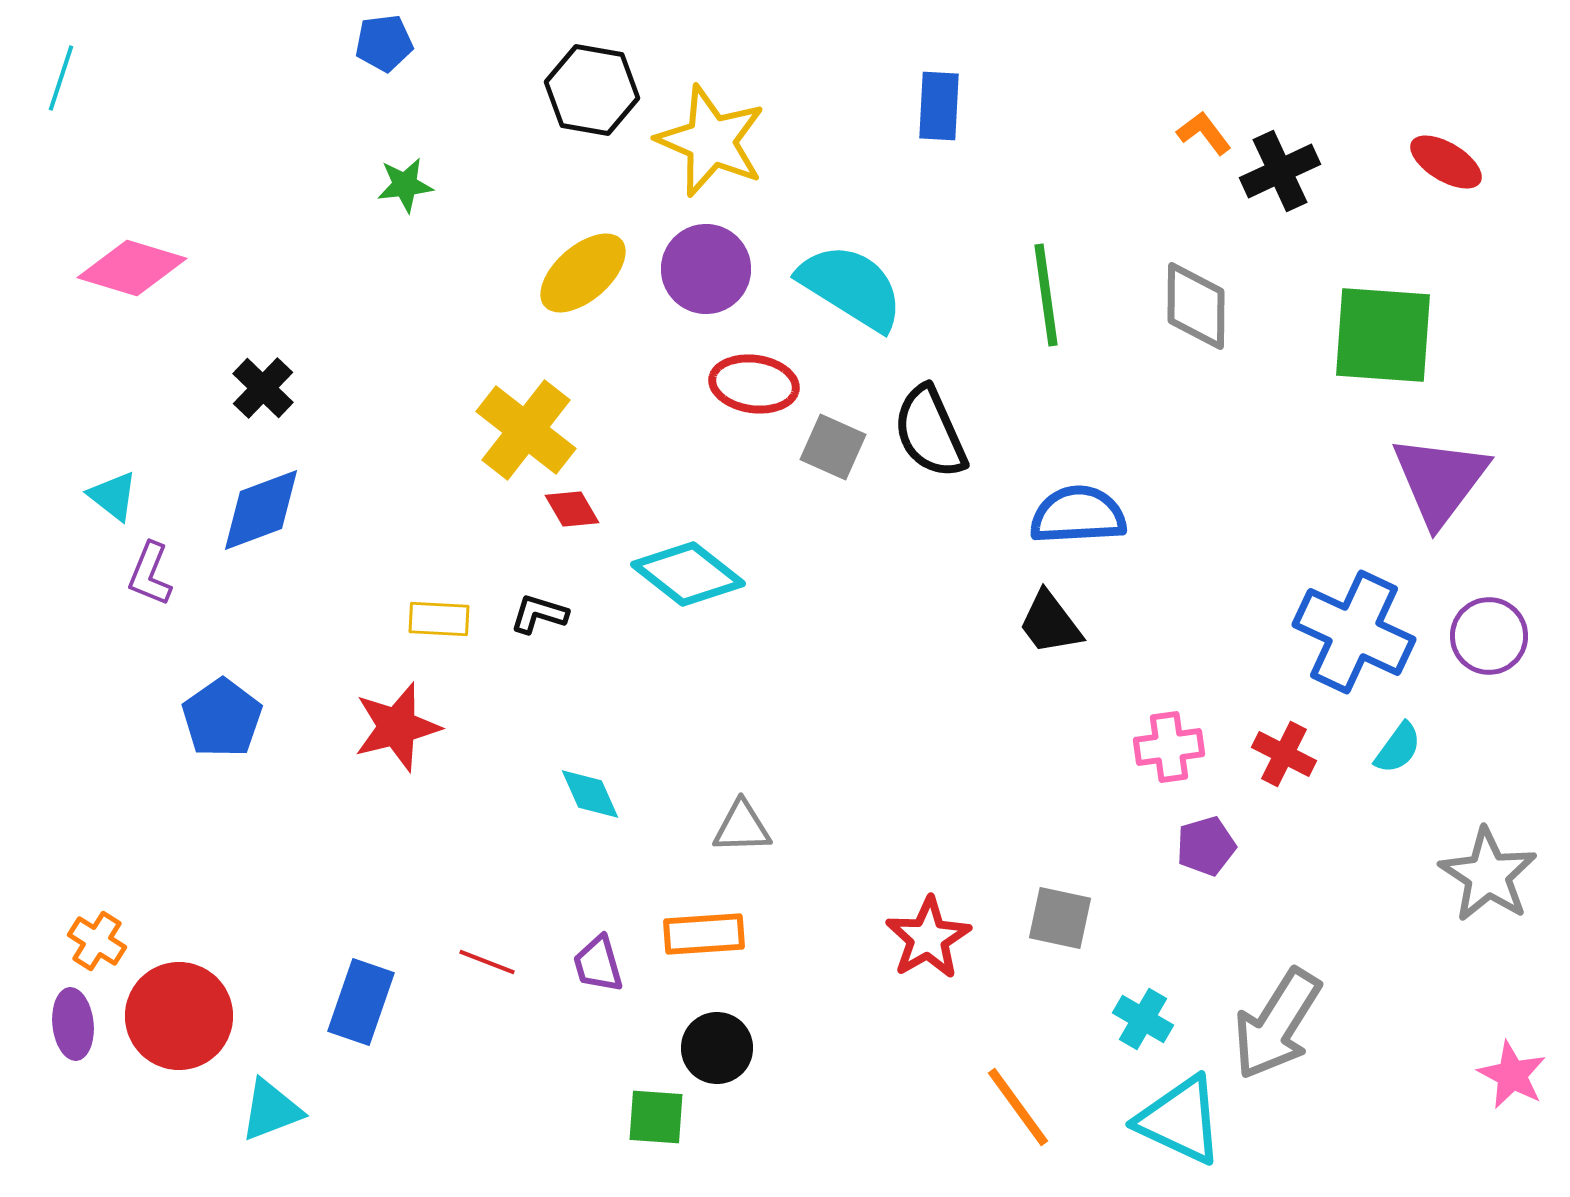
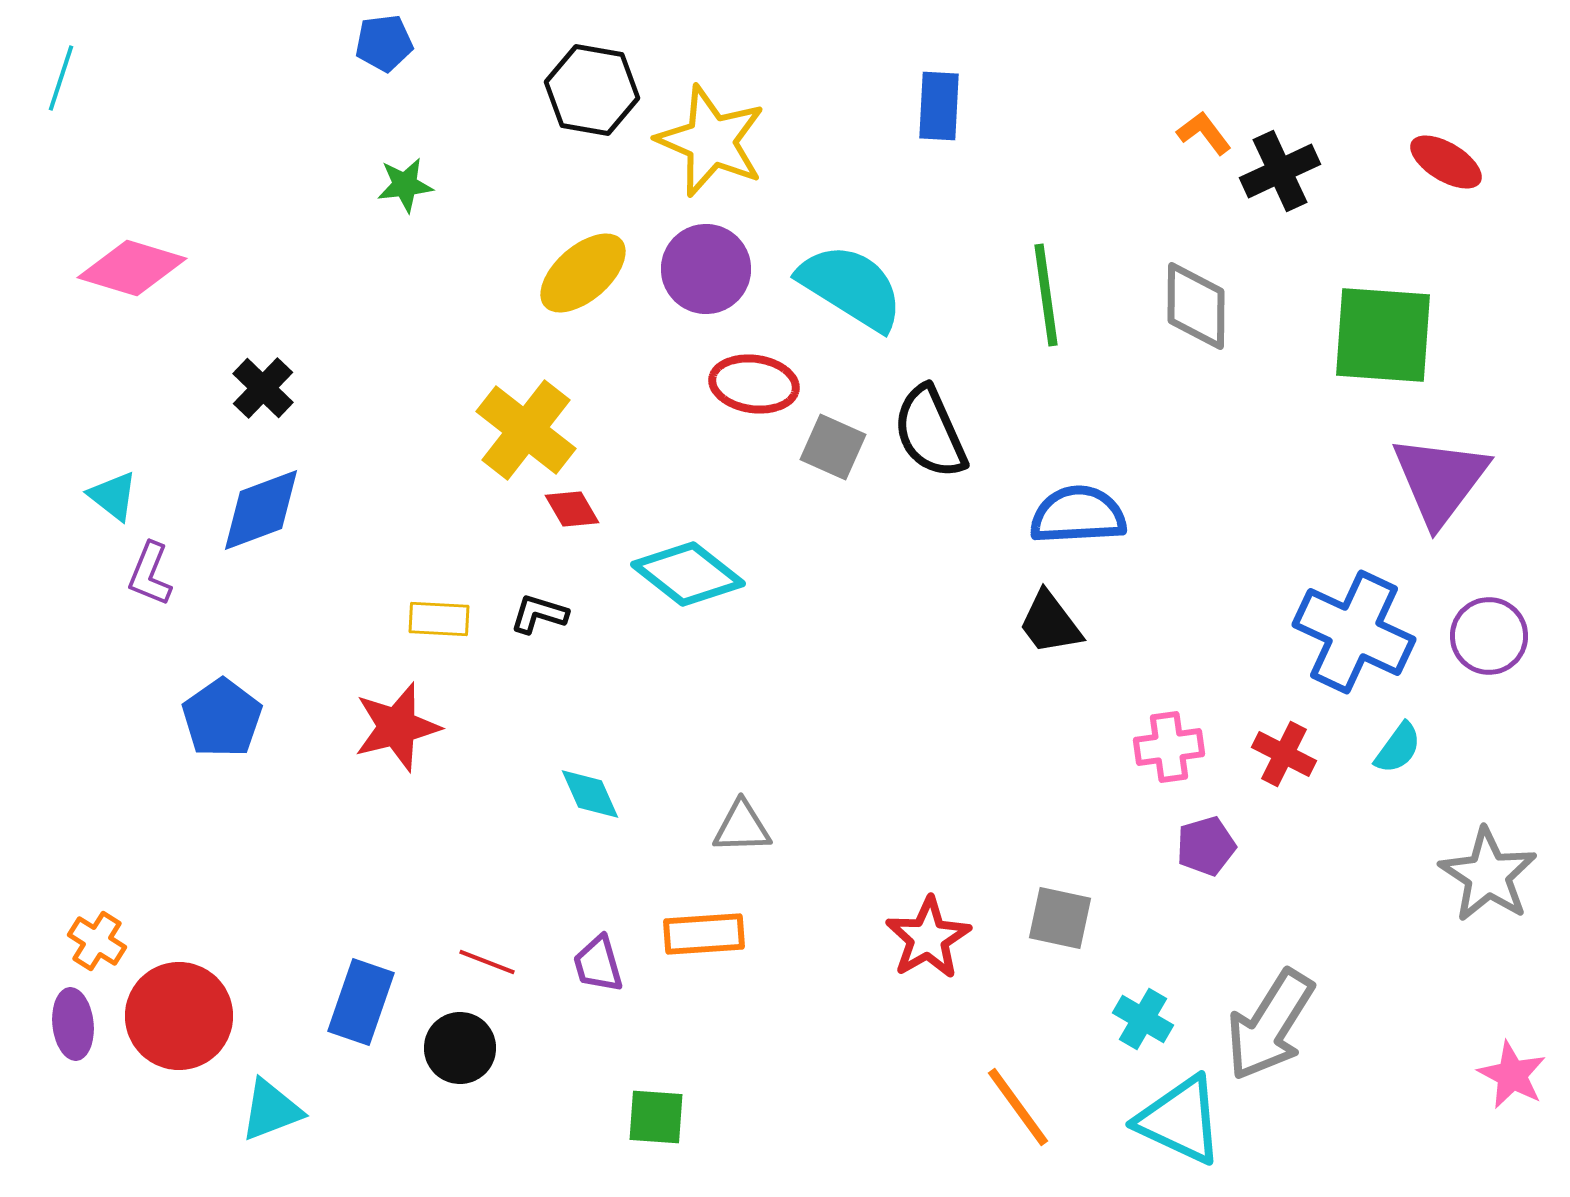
gray arrow at (1277, 1024): moved 7 px left, 1 px down
black circle at (717, 1048): moved 257 px left
